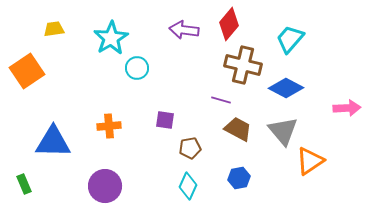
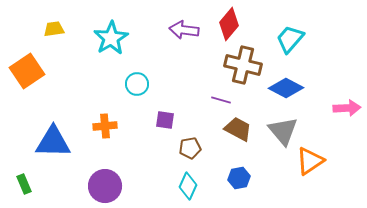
cyan circle: moved 16 px down
orange cross: moved 4 px left
